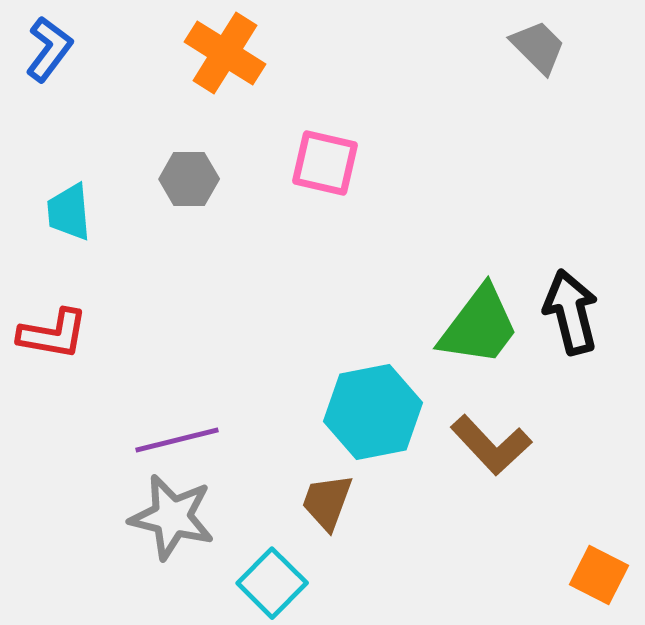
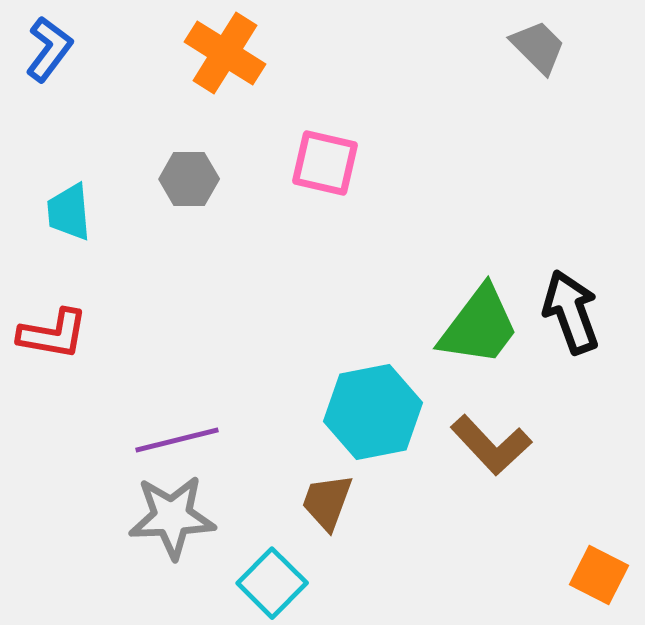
black arrow: rotated 6 degrees counterclockwise
gray star: rotated 16 degrees counterclockwise
